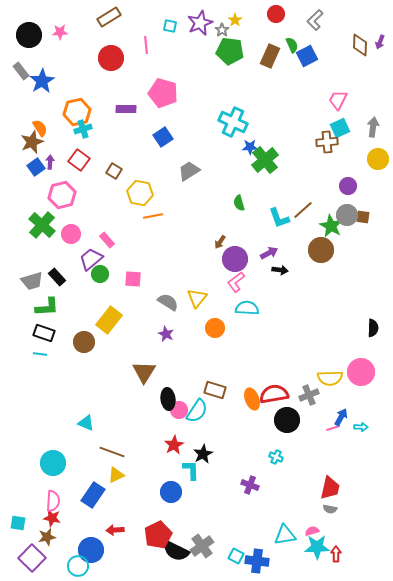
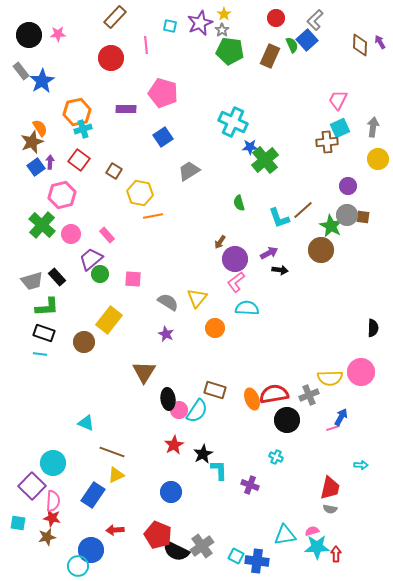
red circle at (276, 14): moved 4 px down
brown rectangle at (109, 17): moved 6 px right; rotated 15 degrees counterclockwise
yellow star at (235, 20): moved 11 px left, 6 px up
pink star at (60, 32): moved 2 px left, 2 px down
purple arrow at (380, 42): rotated 128 degrees clockwise
blue square at (307, 56): moved 16 px up; rotated 15 degrees counterclockwise
pink rectangle at (107, 240): moved 5 px up
cyan arrow at (361, 427): moved 38 px down
cyan L-shape at (191, 470): moved 28 px right
red pentagon at (158, 535): rotated 24 degrees counterclockwise
purple square at (32, 558): moved 72 px up
